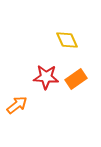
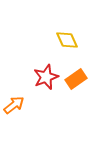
red star: rotated 25 degrees counterclockwise
orange arrow: moved 3 px left
